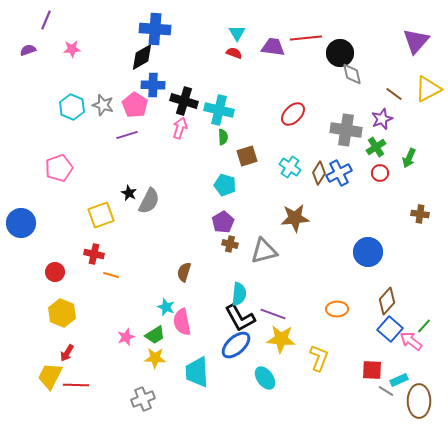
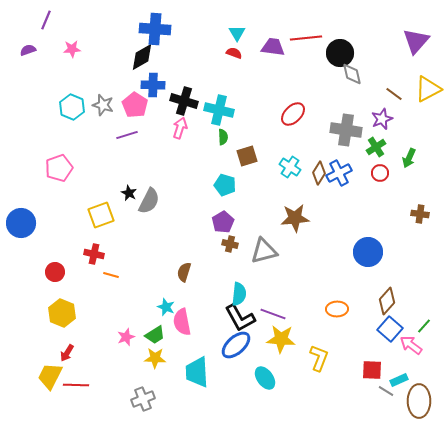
pink arrow at (411, 341): moved 4 px down
